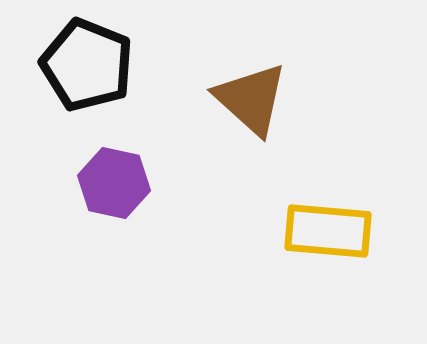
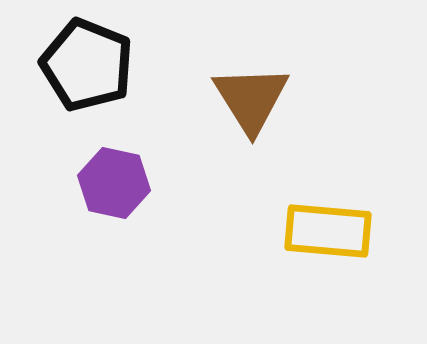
brown triangle: rotated 16 degrees clockwise
